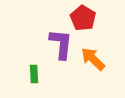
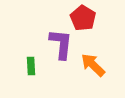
orange arrow: moved 6 px down
green rectangle: moved 3 px left, 8 px up
